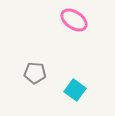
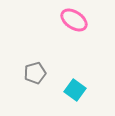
gray pentagon: rotated 20 degrees counterclockwise
